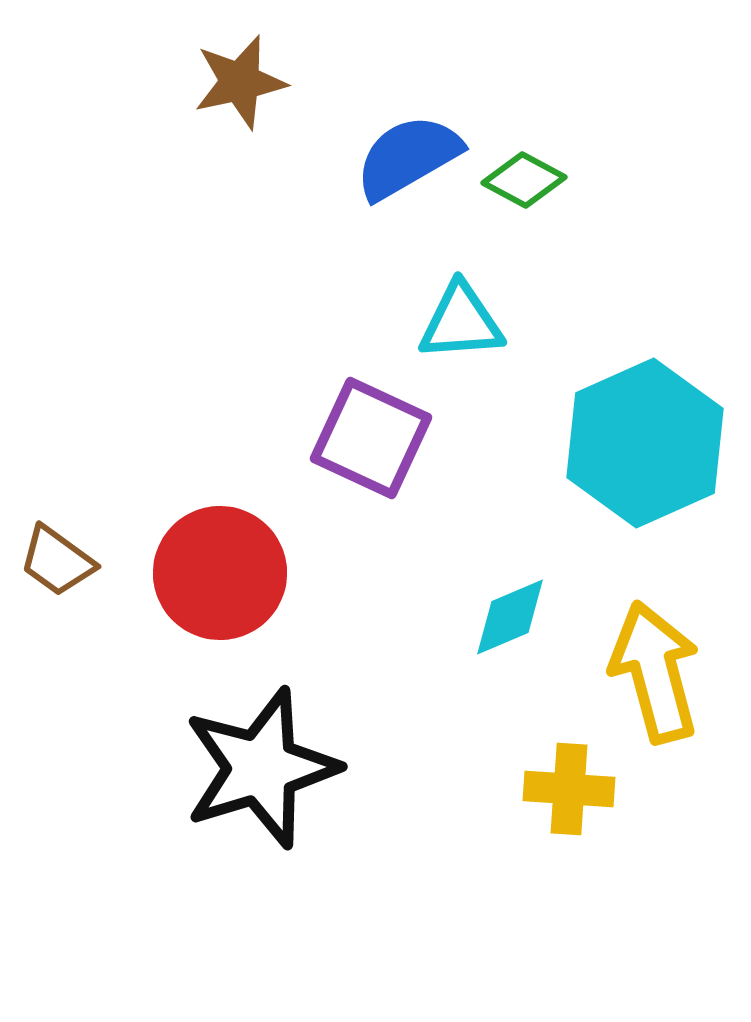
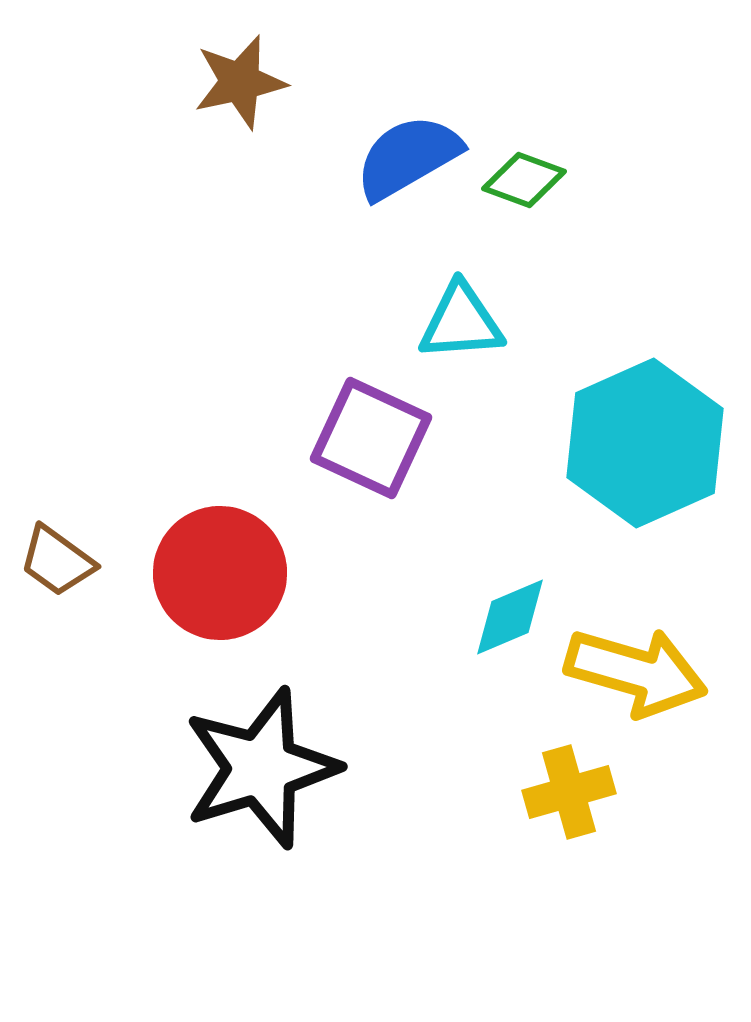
green diamond: rotated 8 degrees counterclockwise
yellow arrow: moved 19 px left; rotated 121 degrees clockwise
yellow cross: moved 3 px down; rotated 20 degrees counterclockwise
